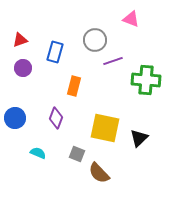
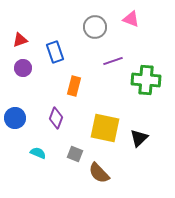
gray circle: moved 13 px up
blue rectangle: rotated 35 degrees counterclockwise
gray square: moved 2 px left
